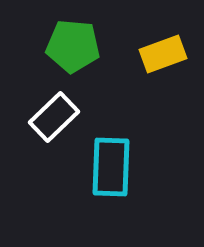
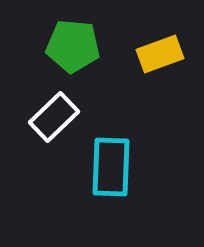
yellow rectangle: moved 3 px left
